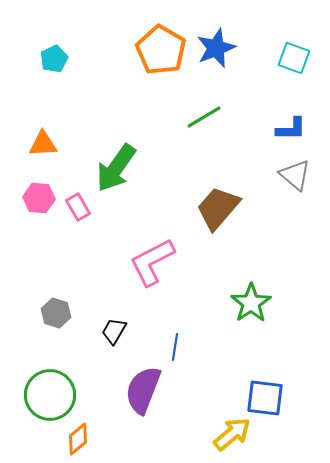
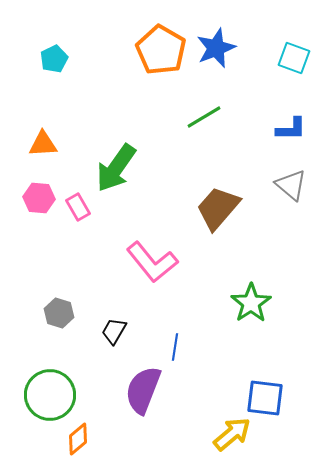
gray triangle: moved 4 px left, 10 px down
pink L-shape: rotated 102 degrees counterclockwise
gray hexagon: moved 3 px right
